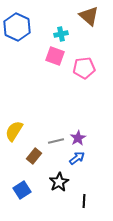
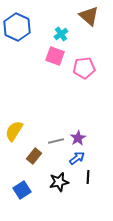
cyan cross: rotated 24 degrees counterclockwise
black star: rotated 18 degrees clockwise
black line: moved 4 px right, 24 px up
